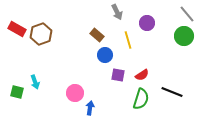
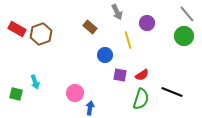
brown rectangle: moved 7 px left, 8 px up
purple square: moved 2 px right
green square: moved 1 px left, 2 px down
